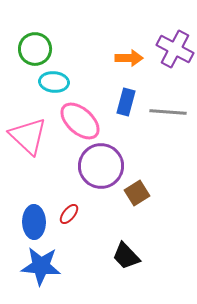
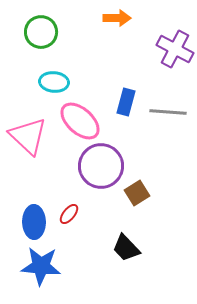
green circle: moved 6 px right, 17 px up
orange arrow: moved 12 px left, 40 px up
black trapezoid: moved 8 px up
